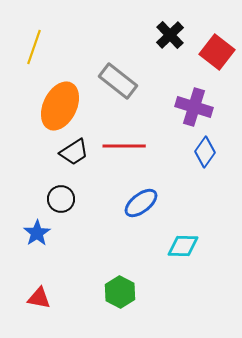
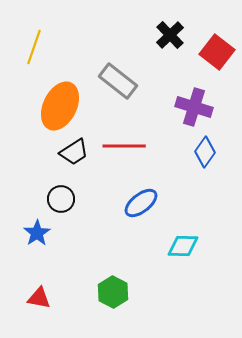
green hexagon: moved 7 px left
